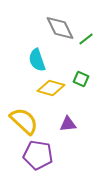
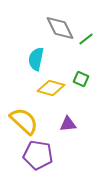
cyan semicircle: moved 1 px left, 1 px up; rotated 30 degrees clockwise
